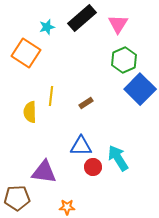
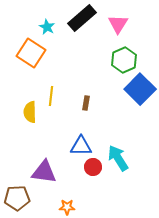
cyan star: rotated 28 degrees counterclockwise
orange square: moved 5 px right
brown rectangle: rotated 48 degrees counterclockwise
